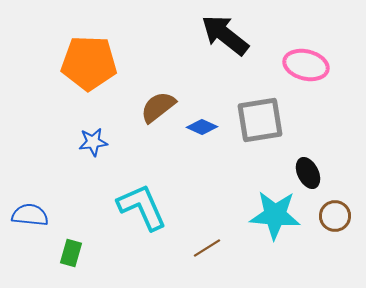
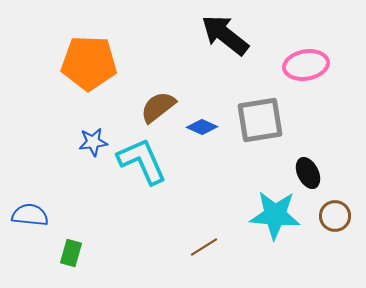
pink ellipse: rotated 24 degrees counterclockwise
cyan L-shape: moved 46 px up
brown line: moved 3 px left, 1 px up
